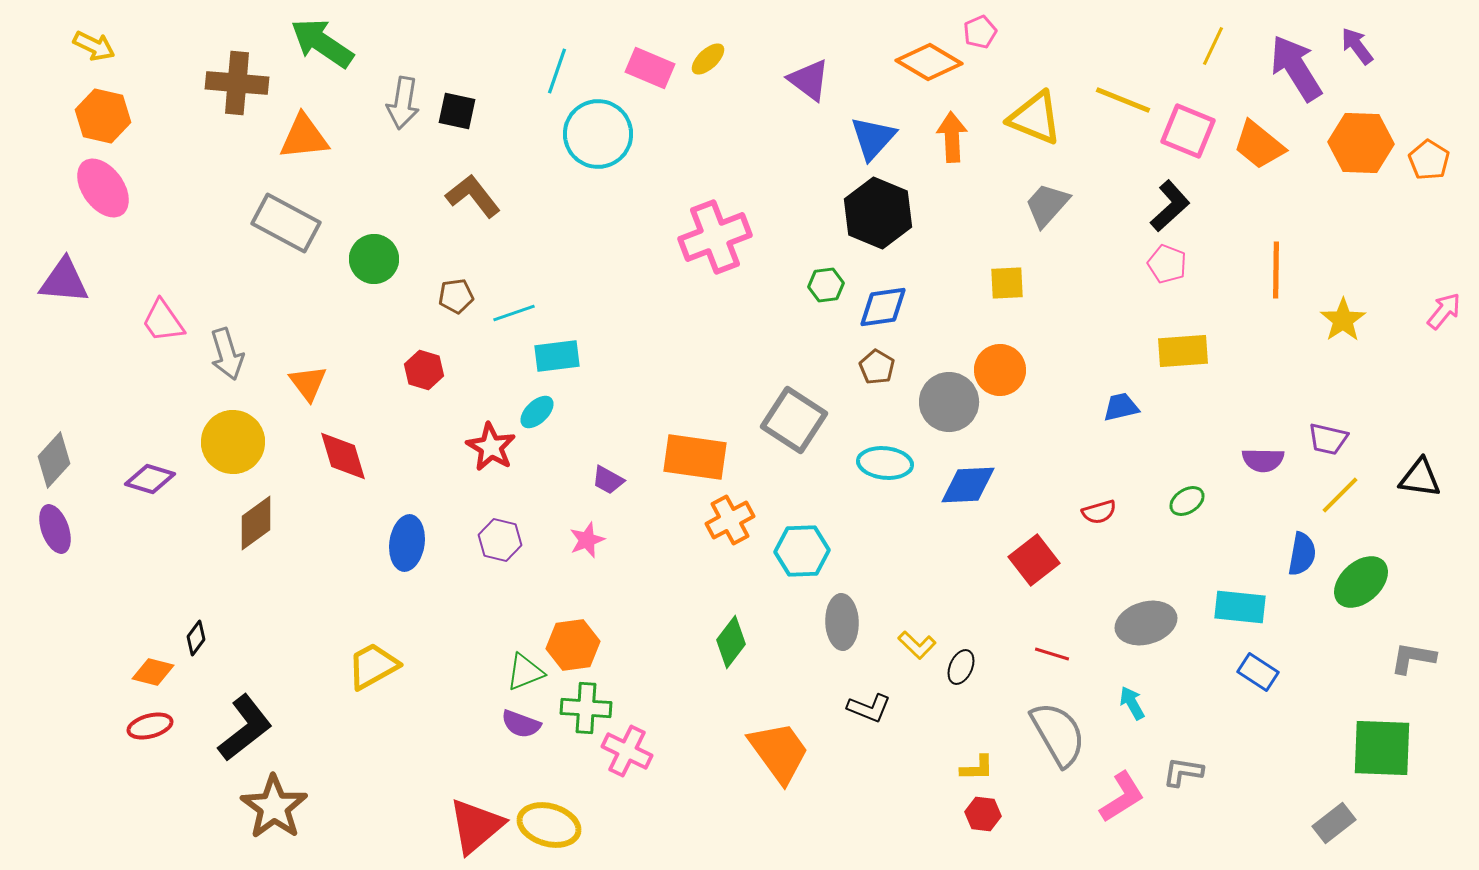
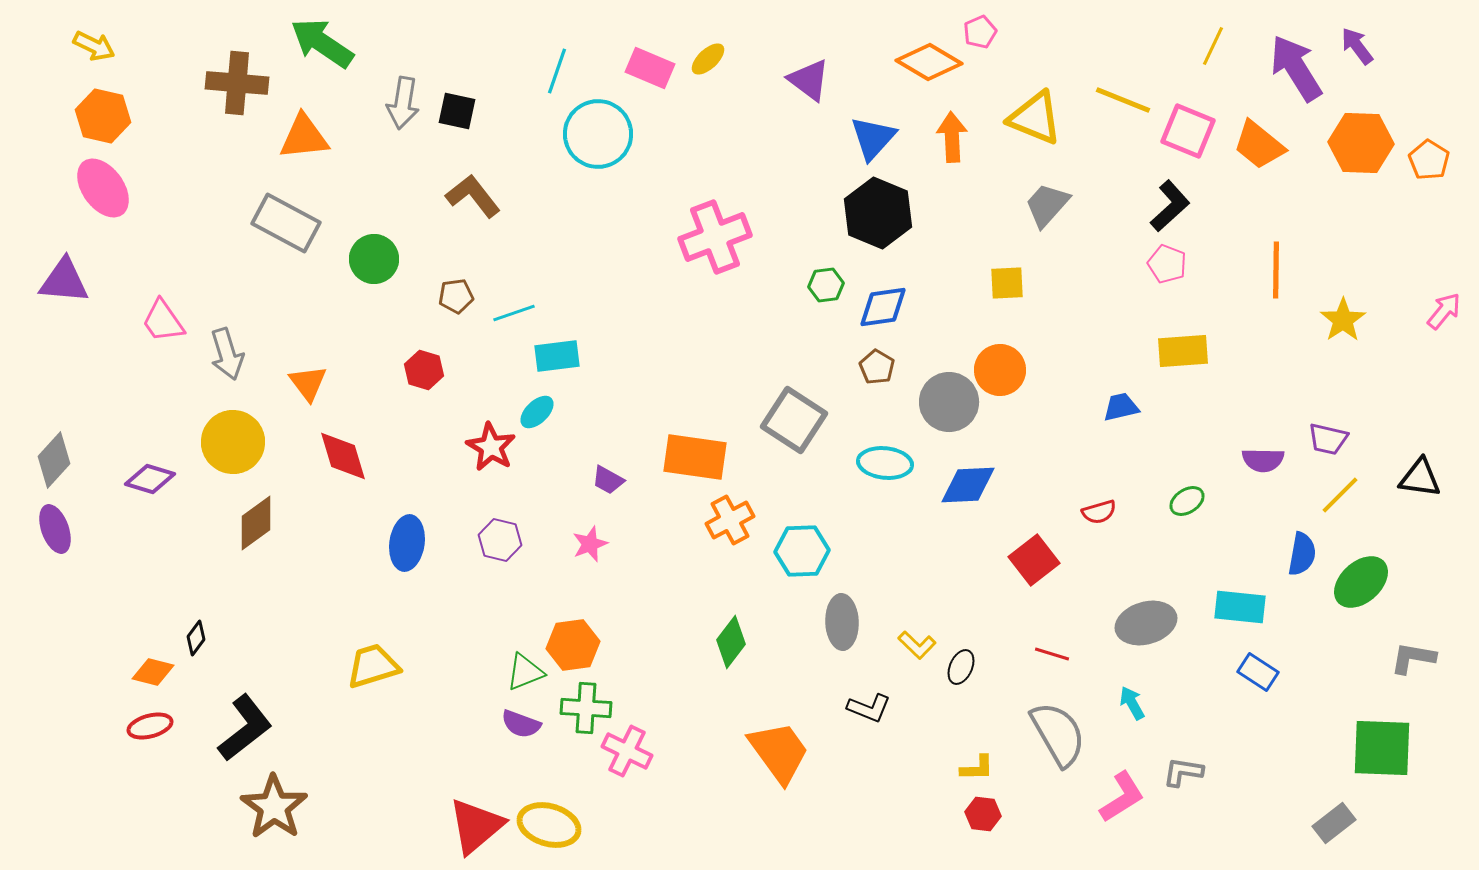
pink star at (587, 540): moved 3 px right, 4 px down
yellow trapezoid at (373, 666): rotated 12 degrees clockwise
